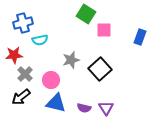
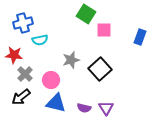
red star: rotated 12 degrees clockwise
